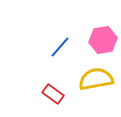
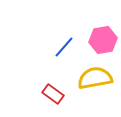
blue line: moved 4 px right
yellow semicircle: moved 1 px left, 1 px up
